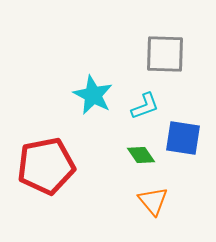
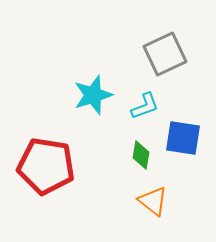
gray square: rotated 27 degrees counterclockwise
cyan star: rotated 27 degrees clockwise
green diamond: rotated 44 degrees clockwise
red pentagon: rotated 20 degrees clockwise
orange triangle: rotated 12 degrees counterclockwise
